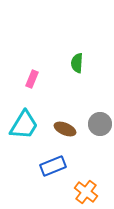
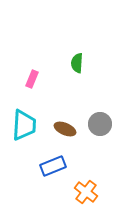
cyan trapezoid: rotated 28 degrees counterclockwise
